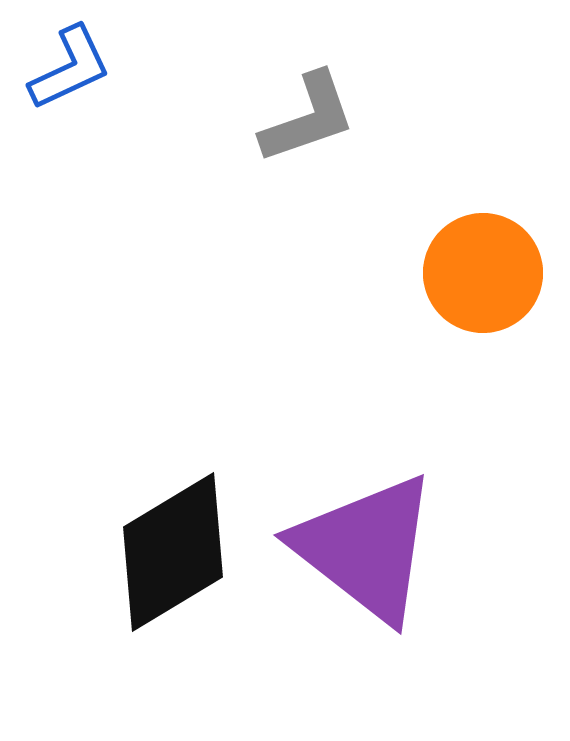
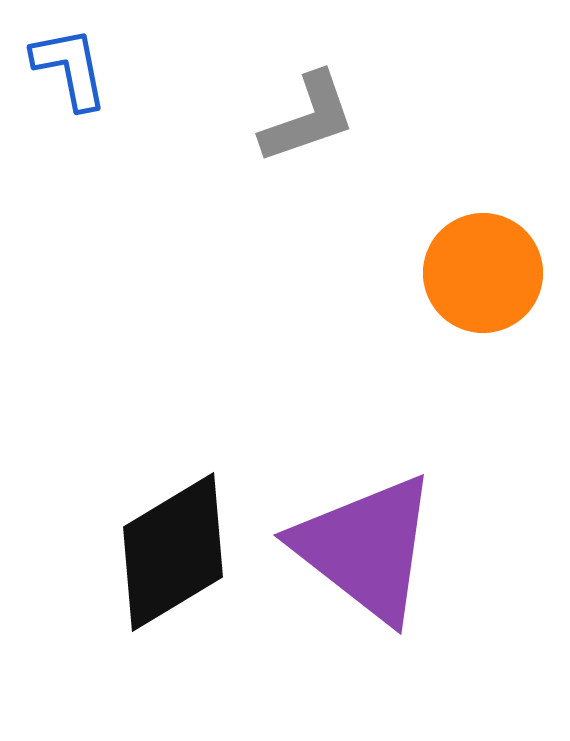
blue L-shape: rotated 76 degrees counterclockwise
